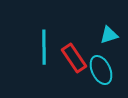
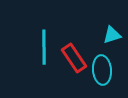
cyan triangle: moved 3 px right
cyan ellipse: moved 1 px right; rotated 20 degrees clockwise
